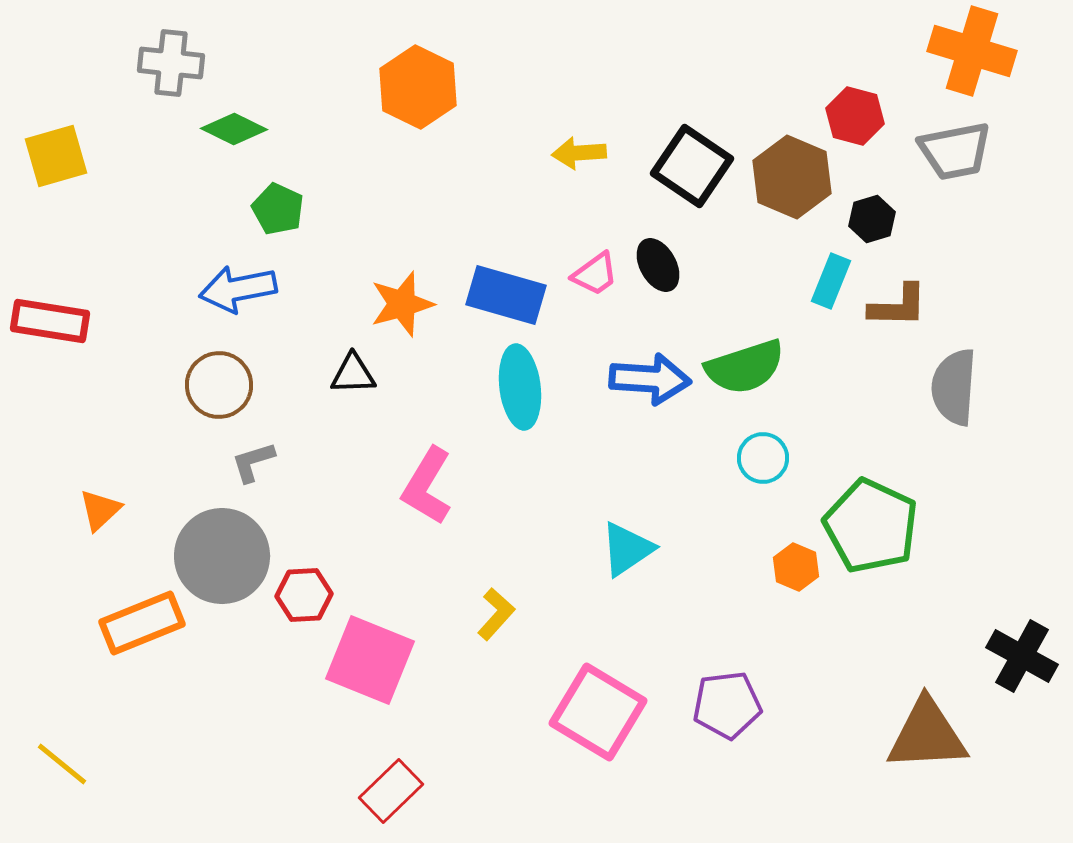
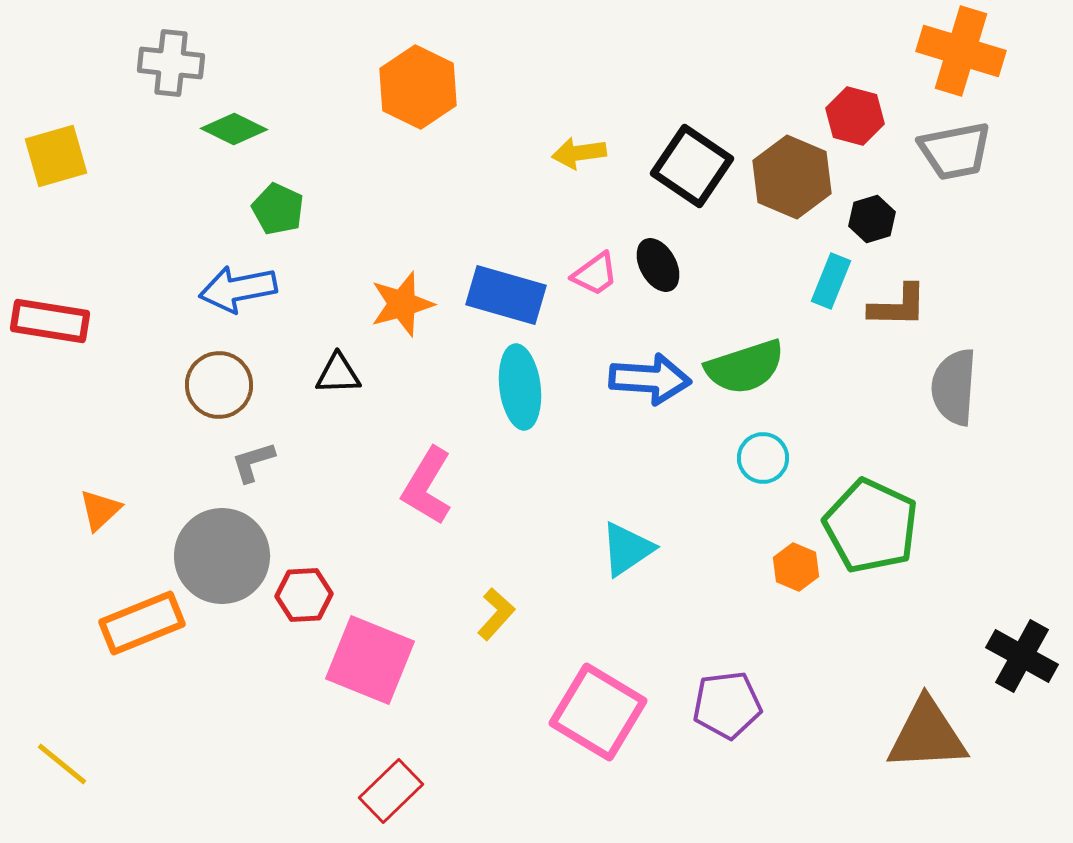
orange cross at (972, 51): moved 11 px left
yellow arrow at (579, 153): rotated 4 degrees counterclockwise
black triangle at (353, 374): moved 15 px left
